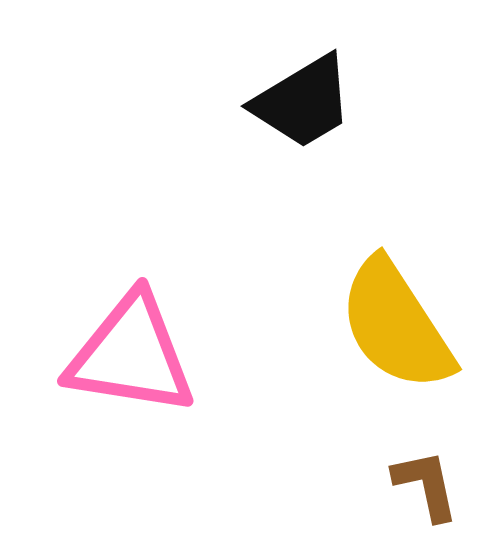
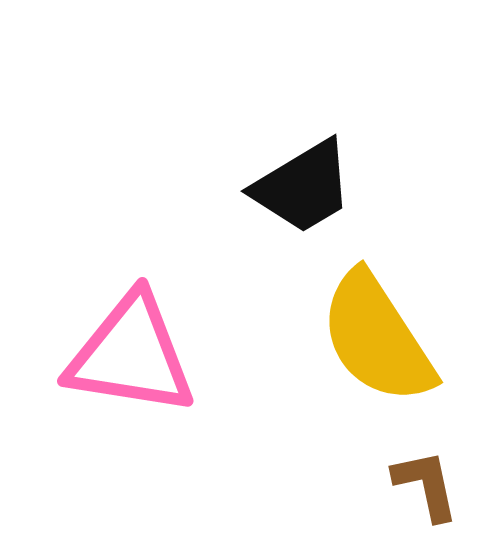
black trapezoid: moved 85 px down
yellow semicircle: moved 19 px left, 13 px down
